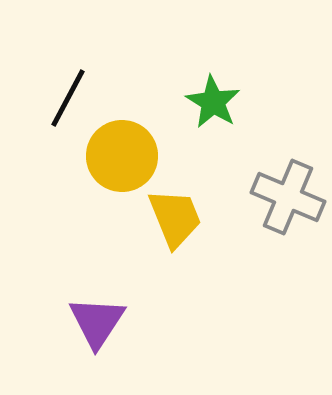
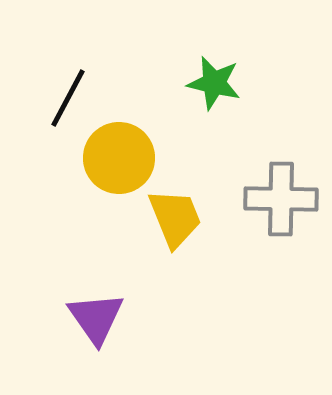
green star: moved 1 px right, 19 px up; rotated 18 degrees counterclockwise
yellow circle: moved 3 px left, 2 px down
gray cross: moved 7 px left, 2 px down; rotated 22 degrees counterclockwise
purple triangle: moved 1 px left, 4 px up; rotated 8 degrees counterclockwise
